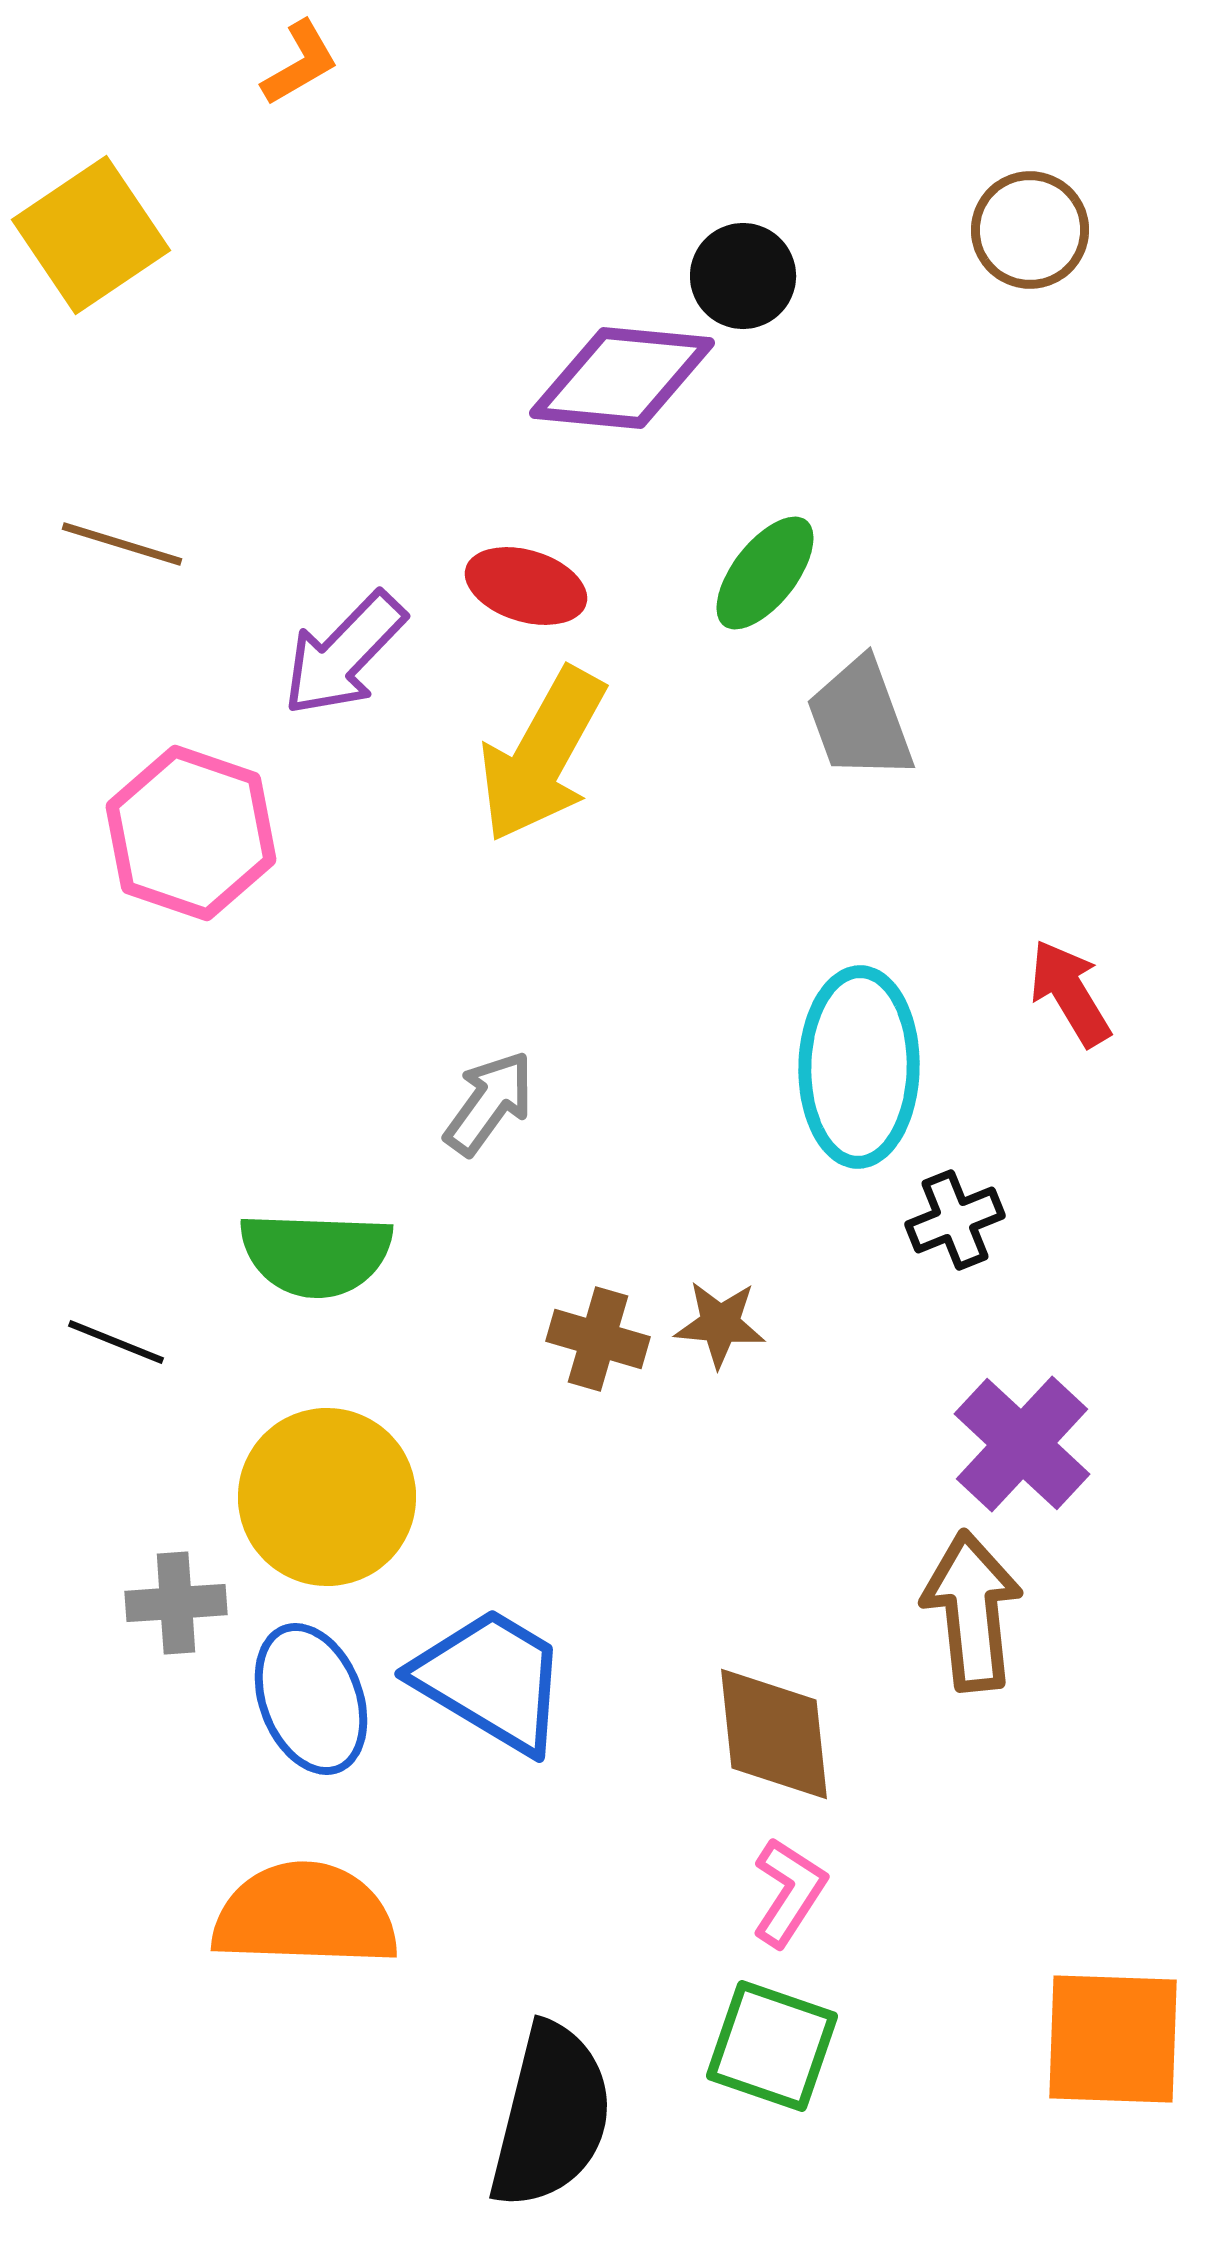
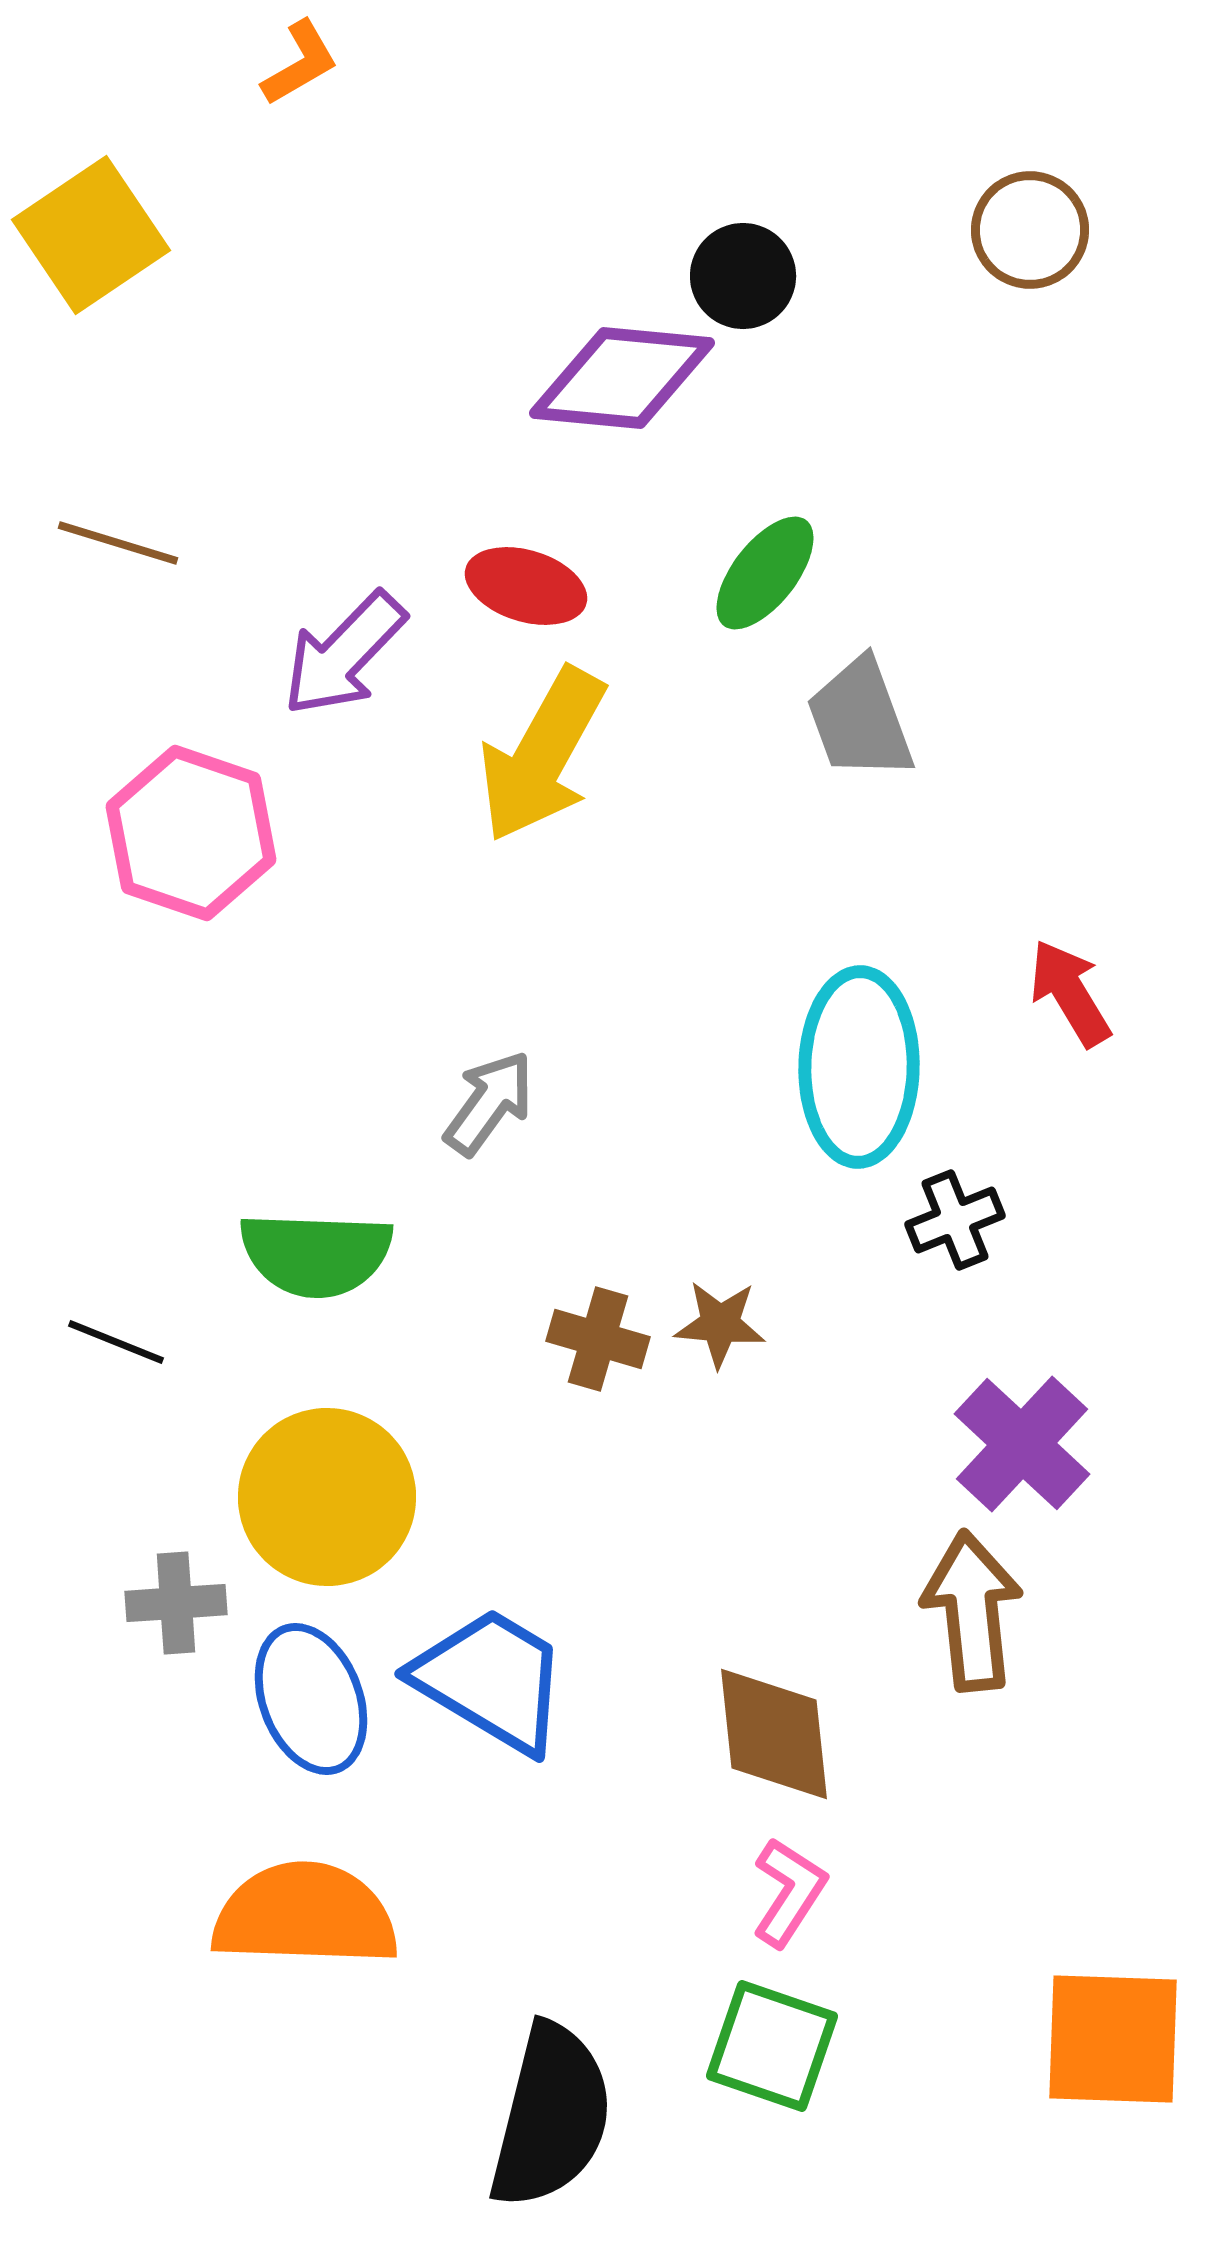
brown line: moved 4 px left, 1 px up
